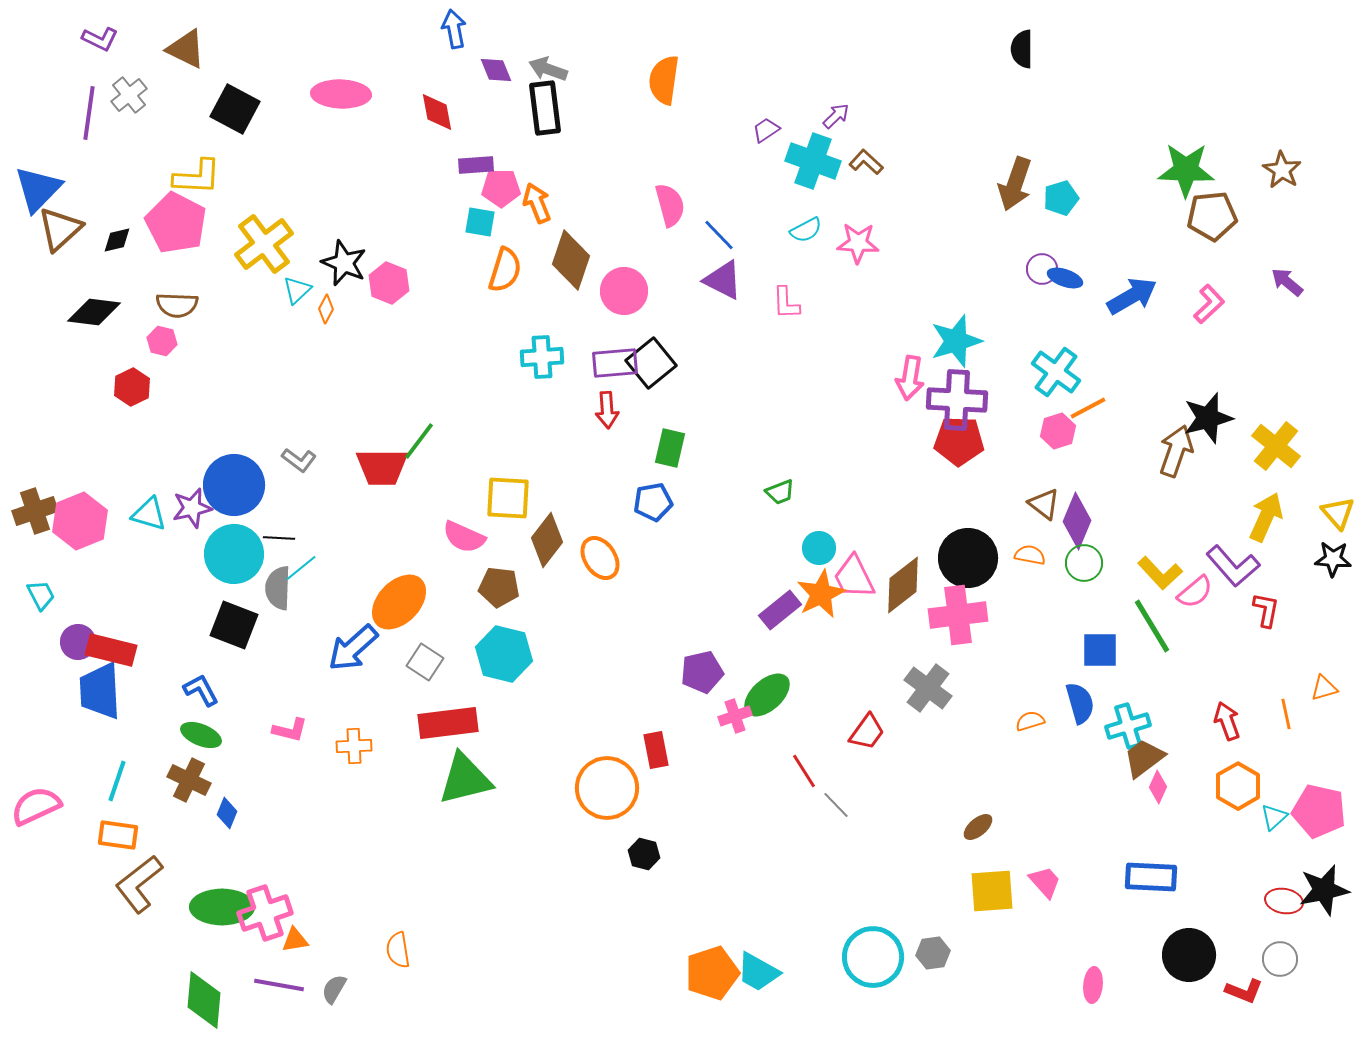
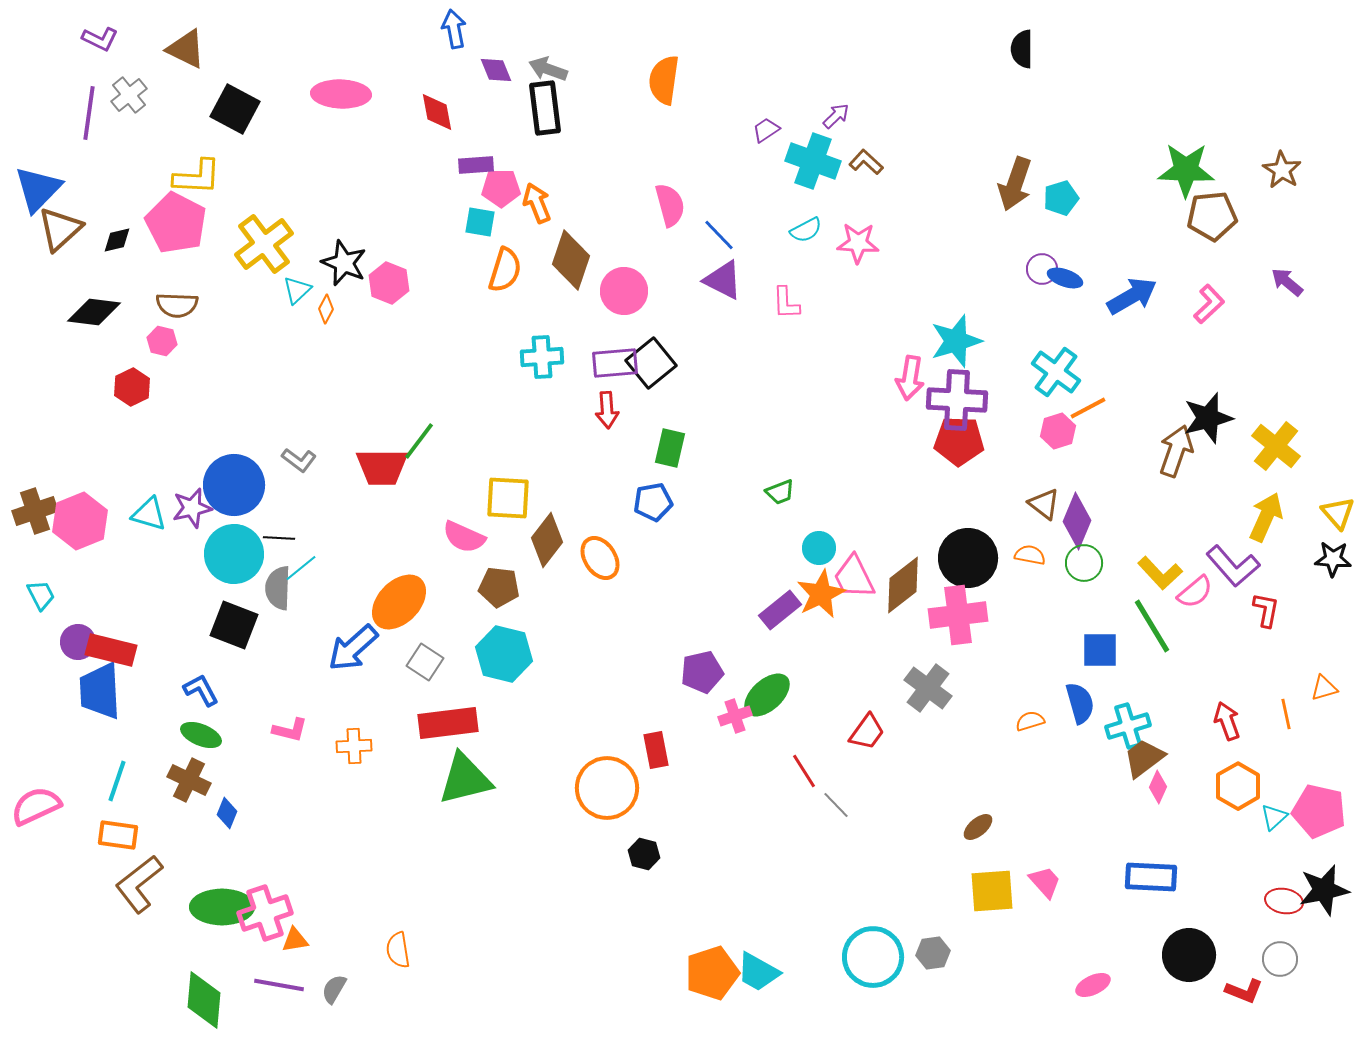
pink ellipse at (1093, 985): rotated 60 degrees clockwise
